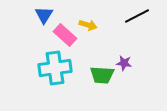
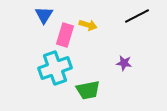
pink rectangle: rotated 65 degrees clockwise
cyan cross: rotated 12 degrees counterclockwise
green trapezoid: moved 14 px left, 15 px down; rotated 15 degrees counterclockwise
